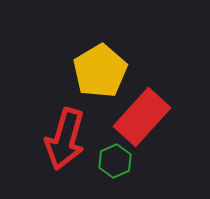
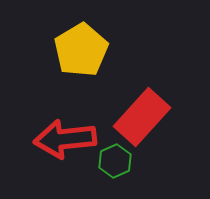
yellow pentagon: moved 19 px left, 21 px up
red arrow: rotated 68 degrees clockwise
